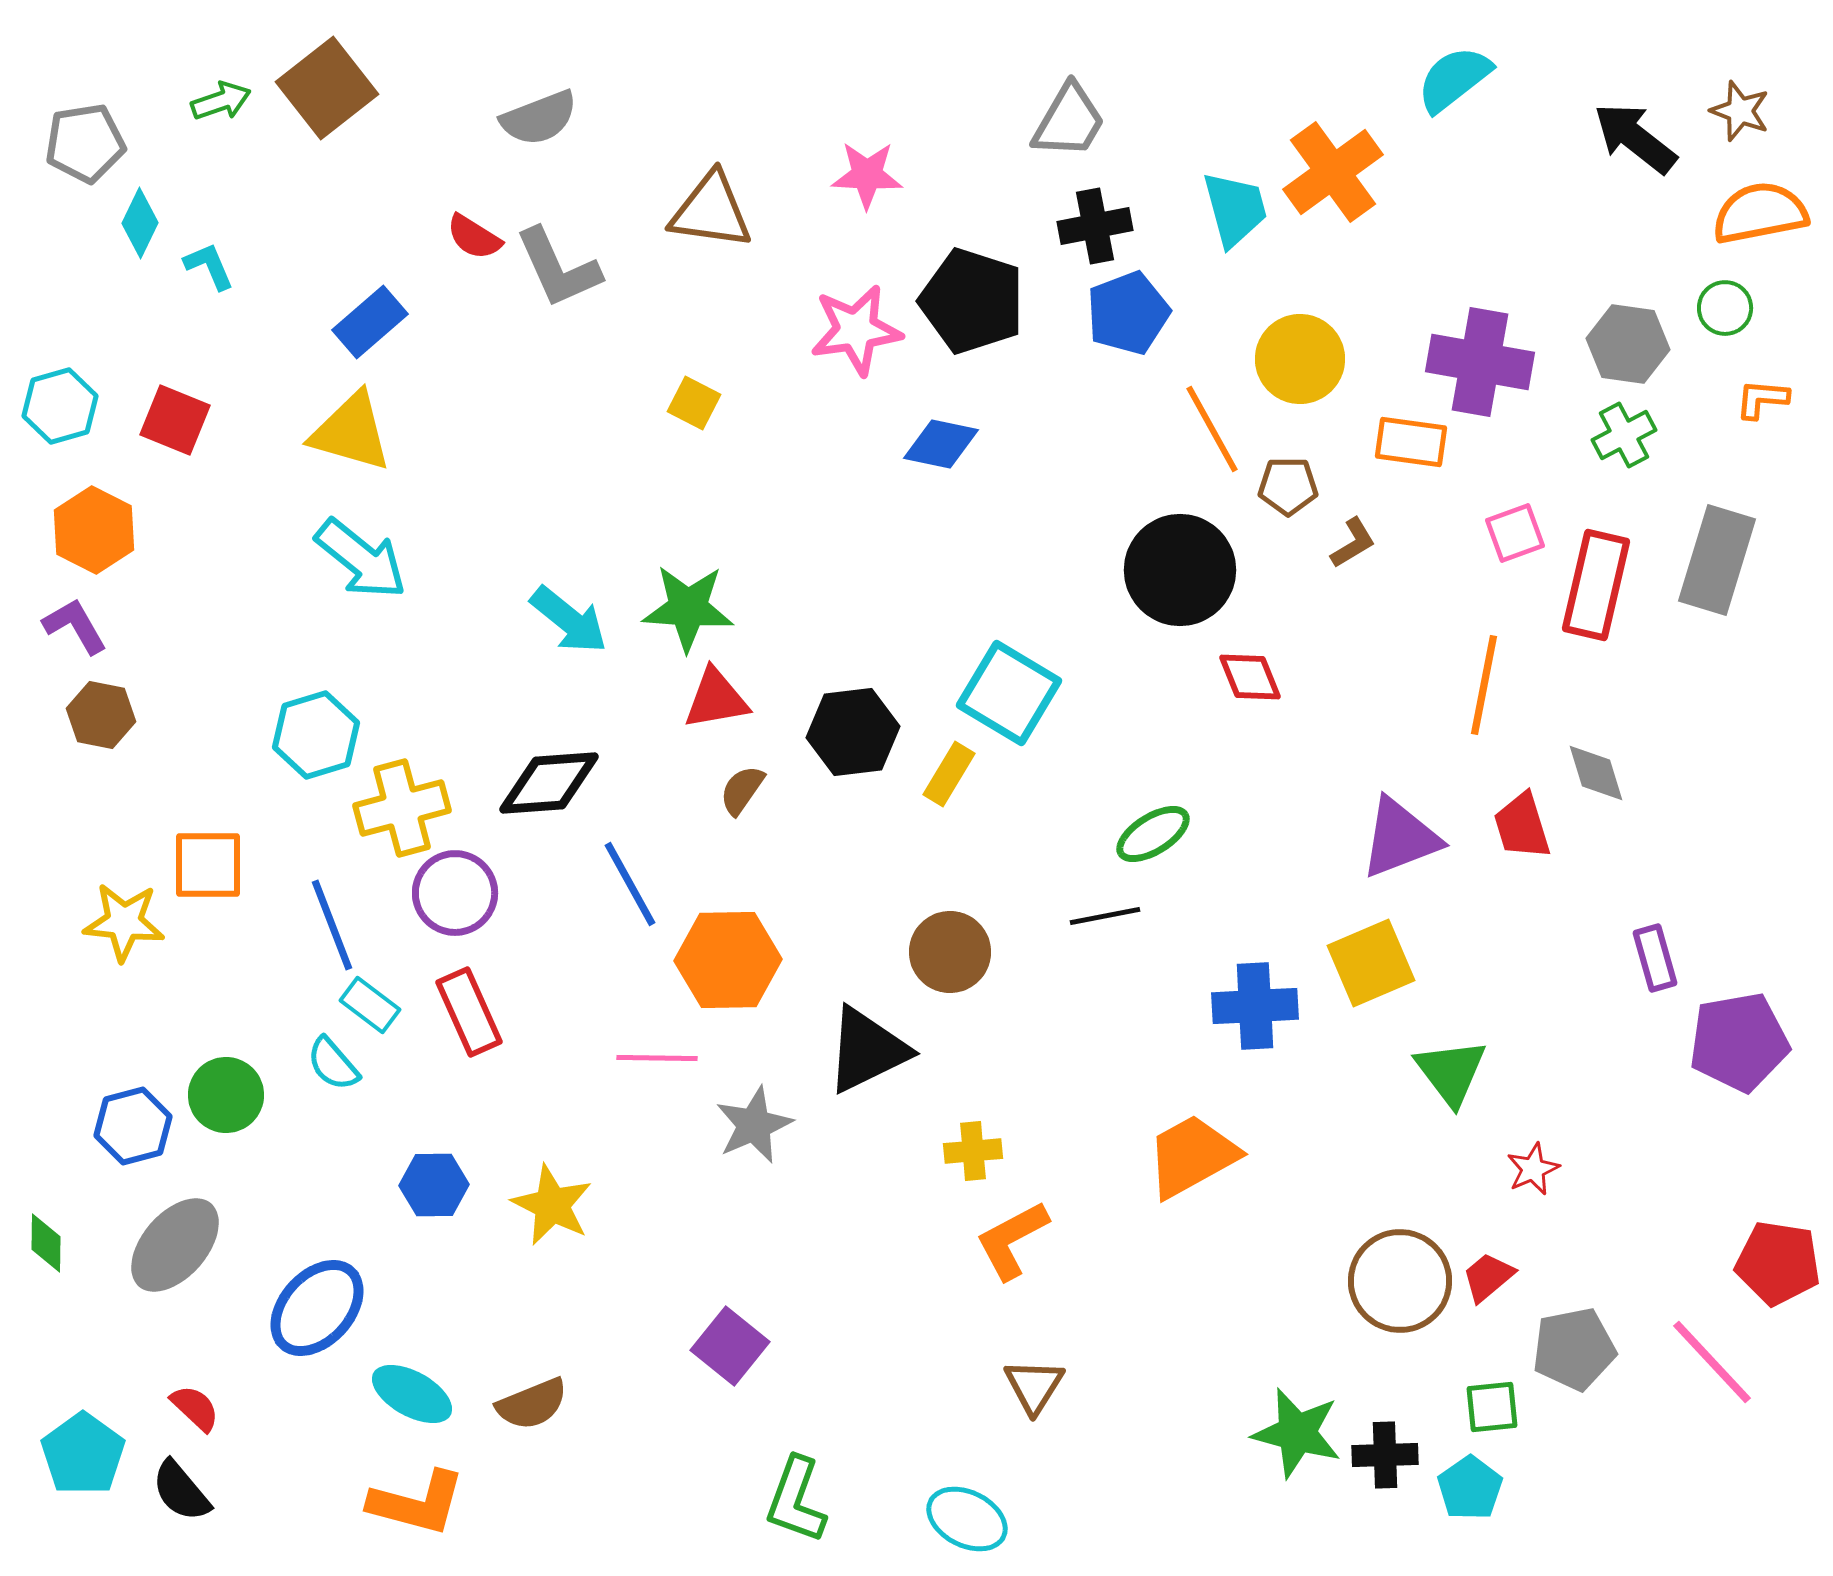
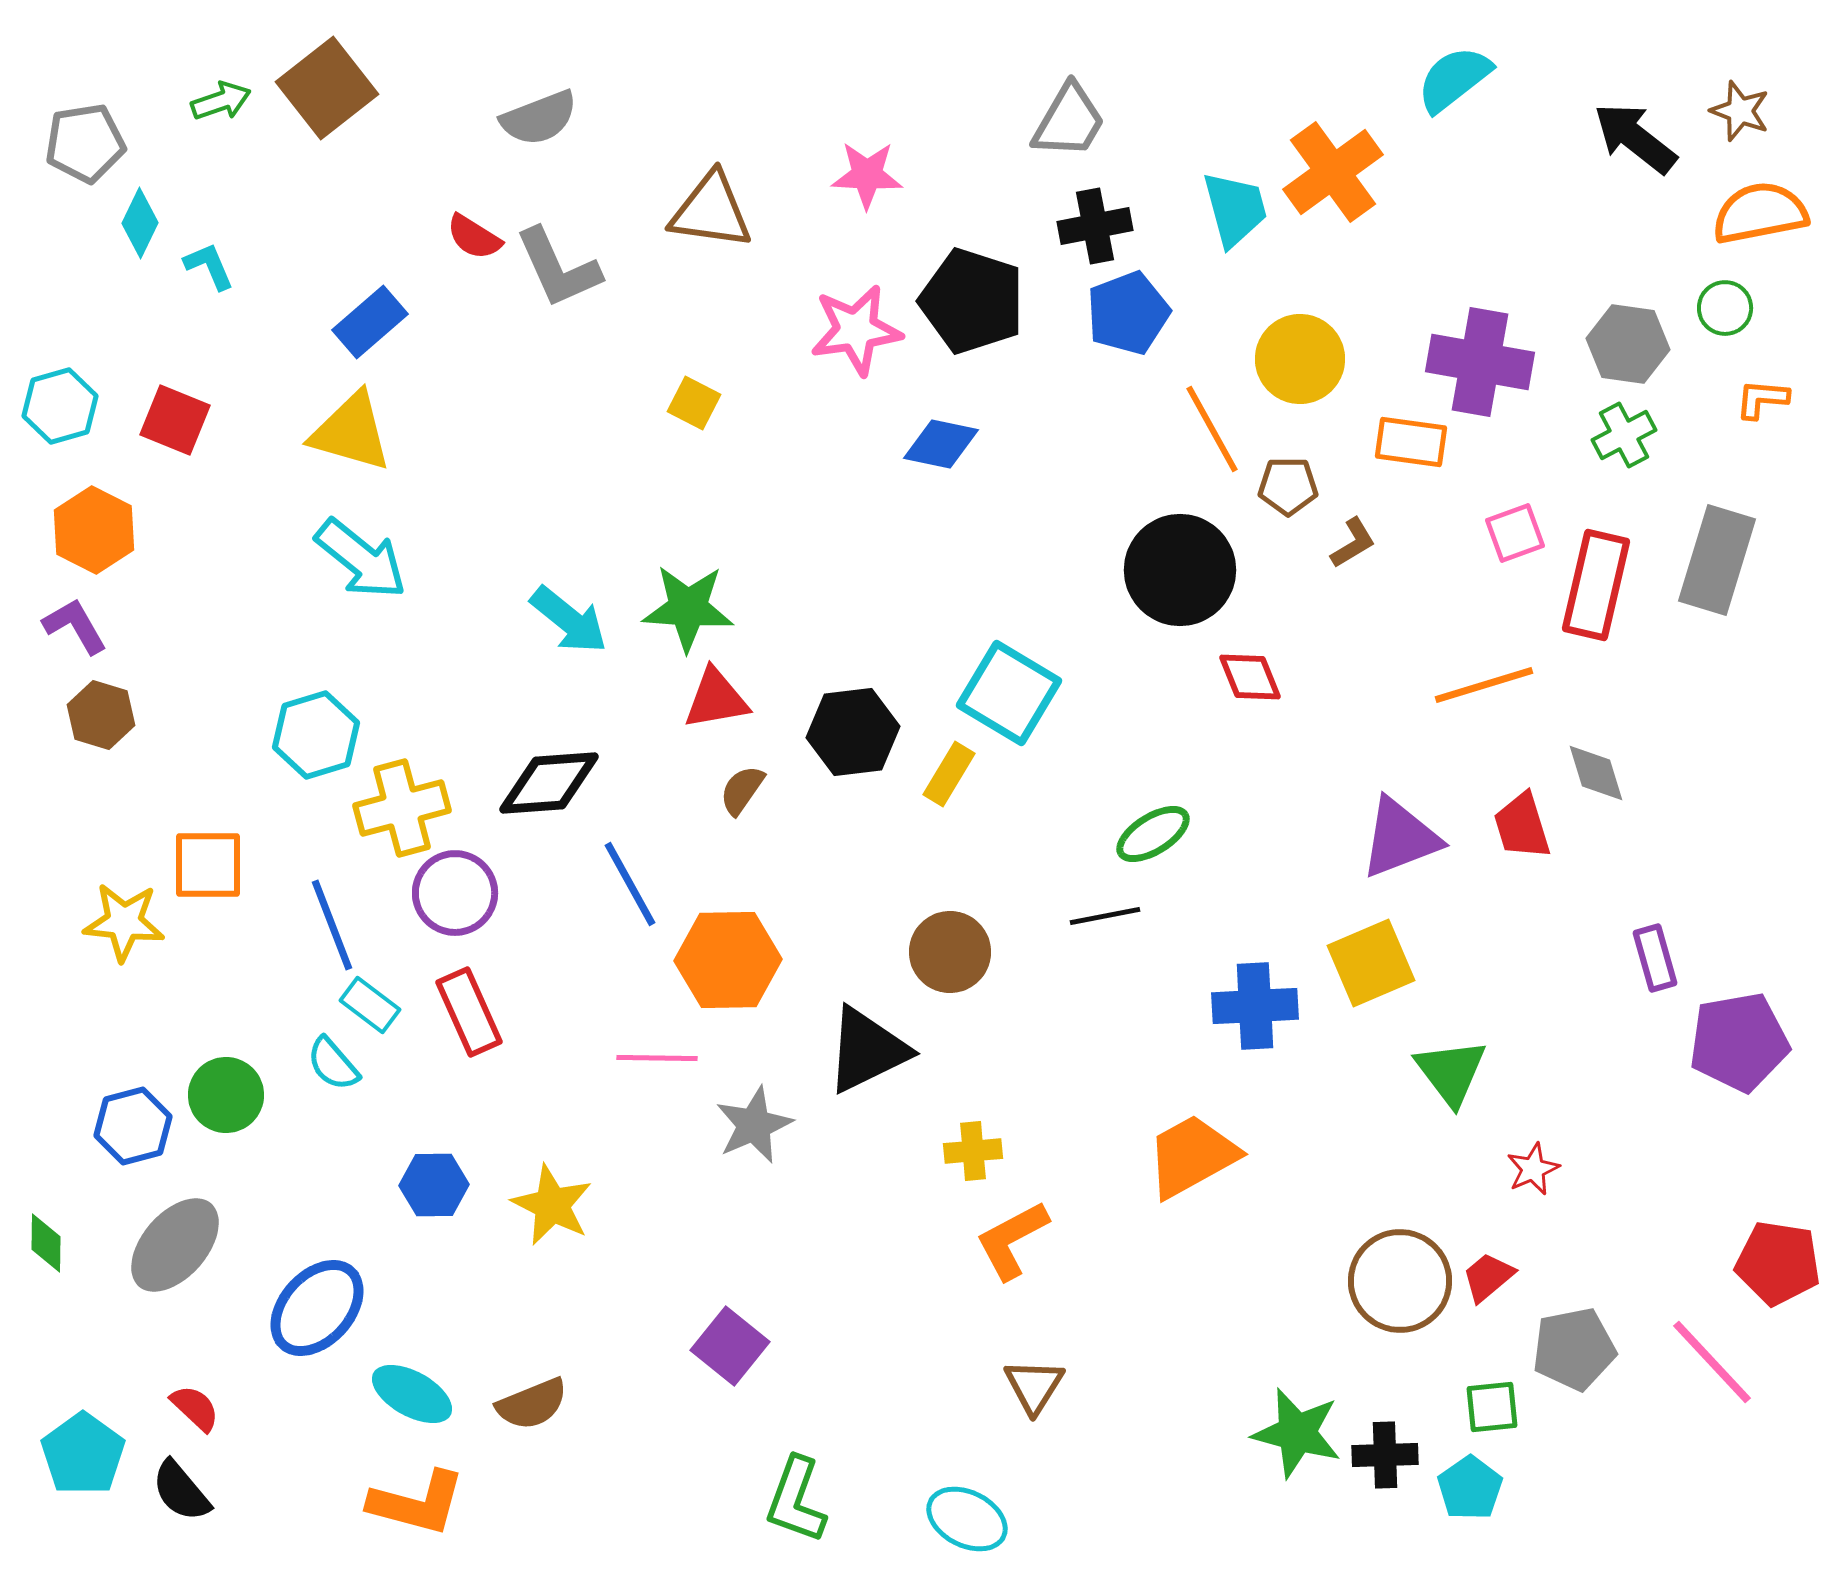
orange line at (1484, 685): rotated 62 degrees clockwise
brown hexagon at (101, 715): rotated 6 degrees clockwise
